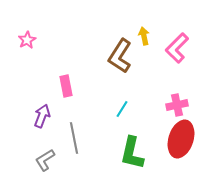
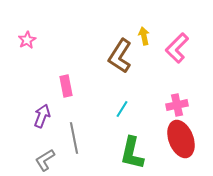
red ellipse: rotated 39 degrees counterclockwise
